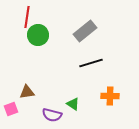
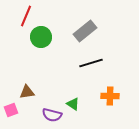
red line: moved 1 px left, 1 px up; rotated 15 degrees clockwise
green circle: moved 3 px right, 2 px down
pink square: moved 1 px down
